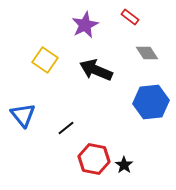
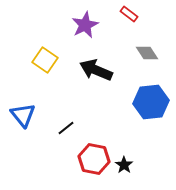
red rectangle: moved 1 px left, 3 px up
